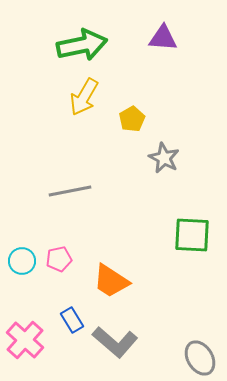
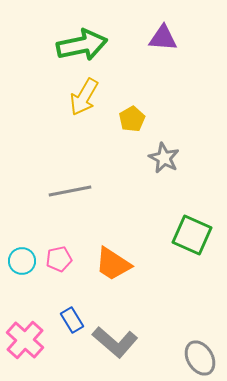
green square: rotated 21 degrees clockwise
orange trapezoid: moved 2 px right, 17 px up
